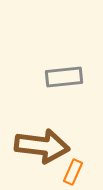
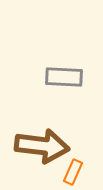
gray rectangle: rotated 9 degrees clockwise
